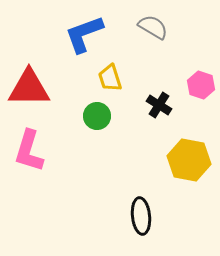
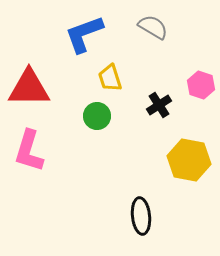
black cross: rotated 25 degrees clockwise
